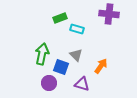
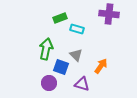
green arrow: moved 4 px right, 5 px up
